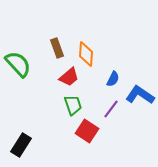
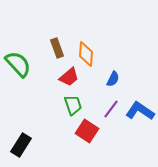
blue L-shape: moved 16 px down
